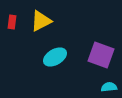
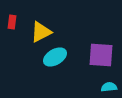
yellow triangle: moved 11 px down
purple square: rotated 16 degrees counterclockwise
